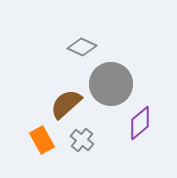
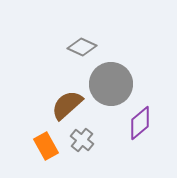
brown semicircle: moved 1 px right, 1 px down
orange rectangle: moved 4 px right, 6 px down
